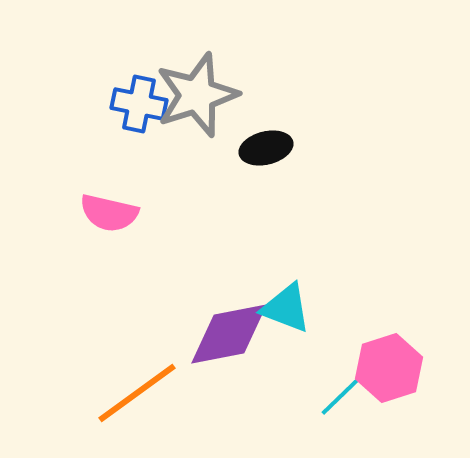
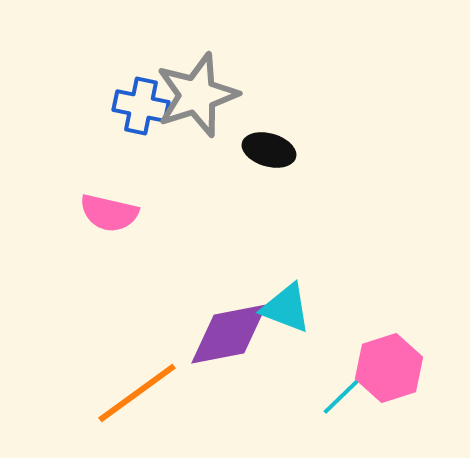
blue cross: moved 2 px right, 2 px down
black ellipse: moved 3 px right, 2 px down; rotated 30 degrees clockwise
cyan line: moved 2 px right, 1 px up
